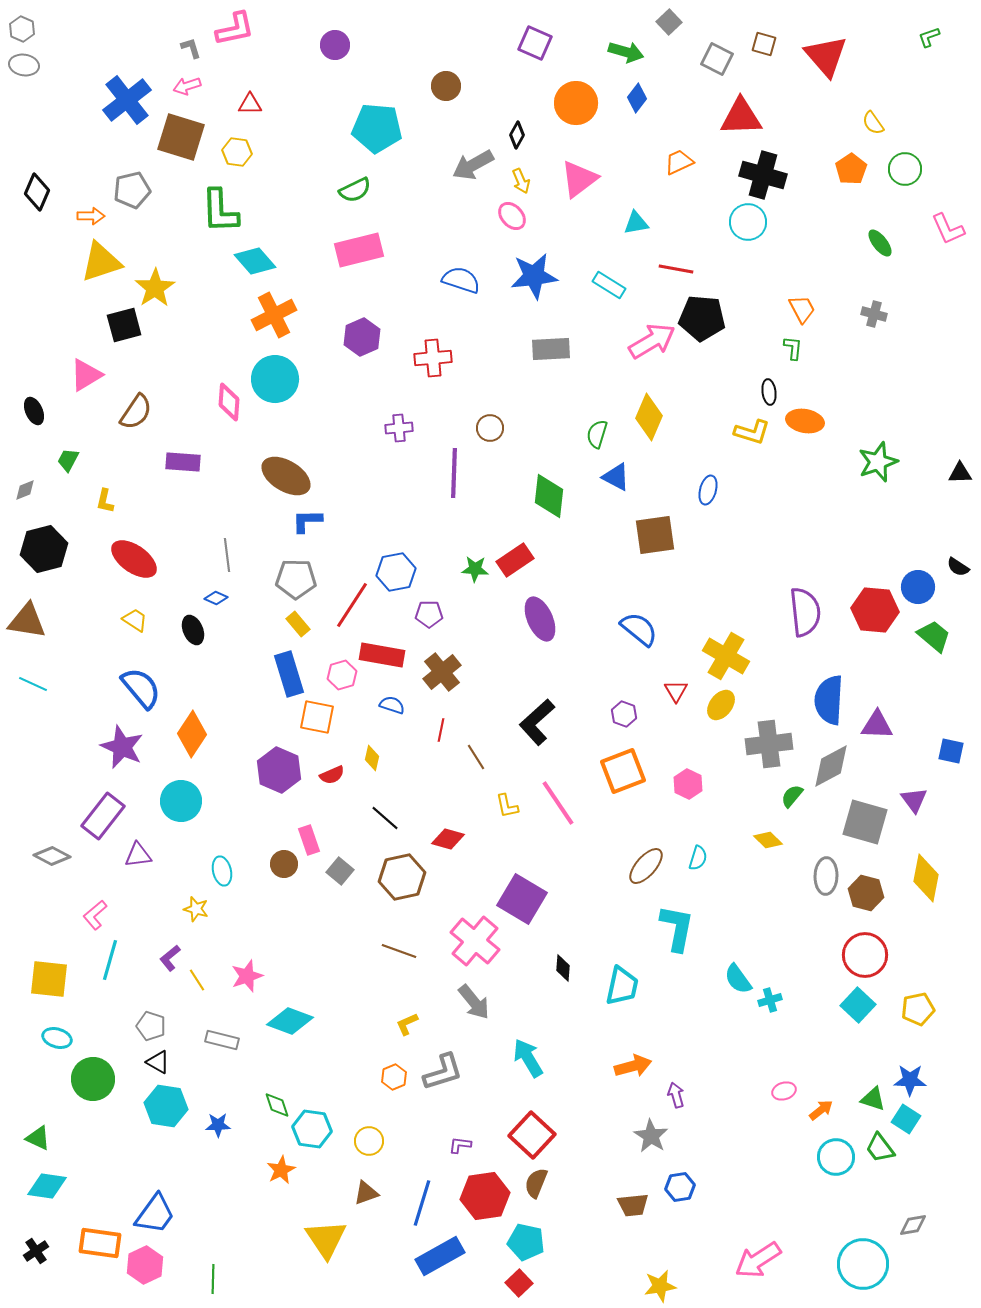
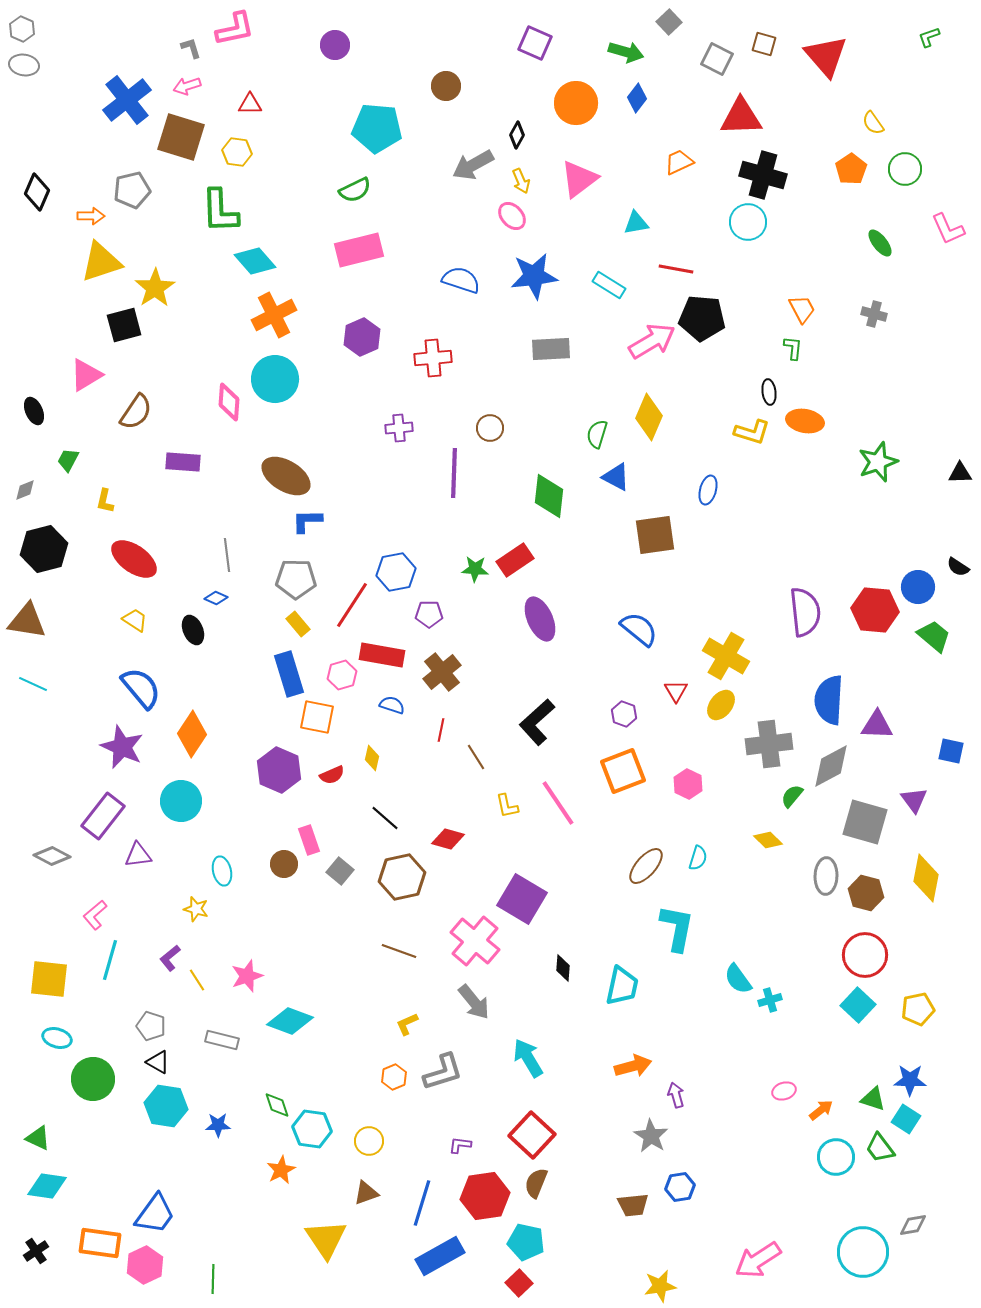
cyan circle at (863, 1264): moved 12 px up
